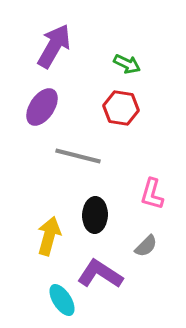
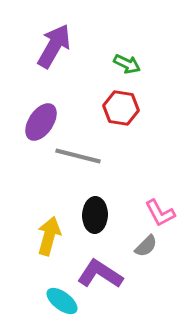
purple ellipse: moved 1 px left, 15 px down
pink L-shape: moved 8 px right, 19 px down; rotated 44 degrees counterclockwise
cyan ellipse: moved 1 px down; rotated 20 degrees counterclockwise
